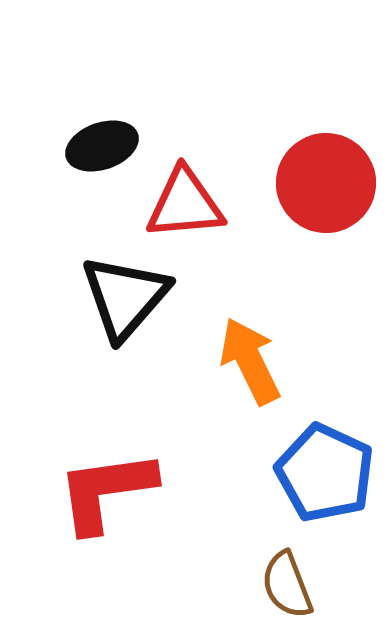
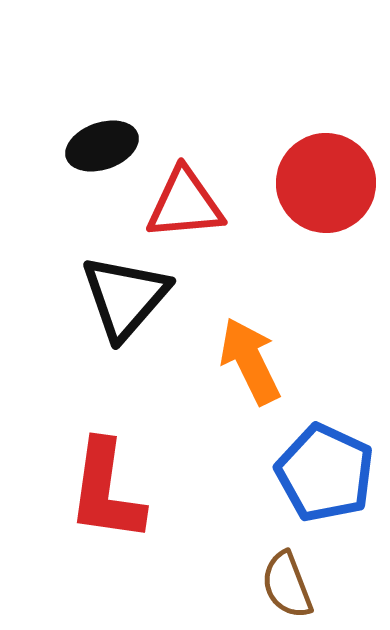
red L-shape: rotated 74 degrees counterclockwise
